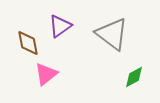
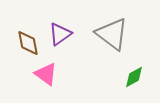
purple triangle: moved 8 px down
pink triangle: rotated 45 degrees counterclockwise
